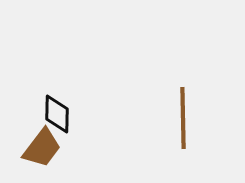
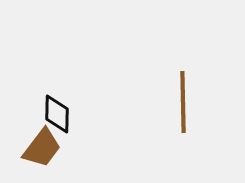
brown line: moved 16 px up
